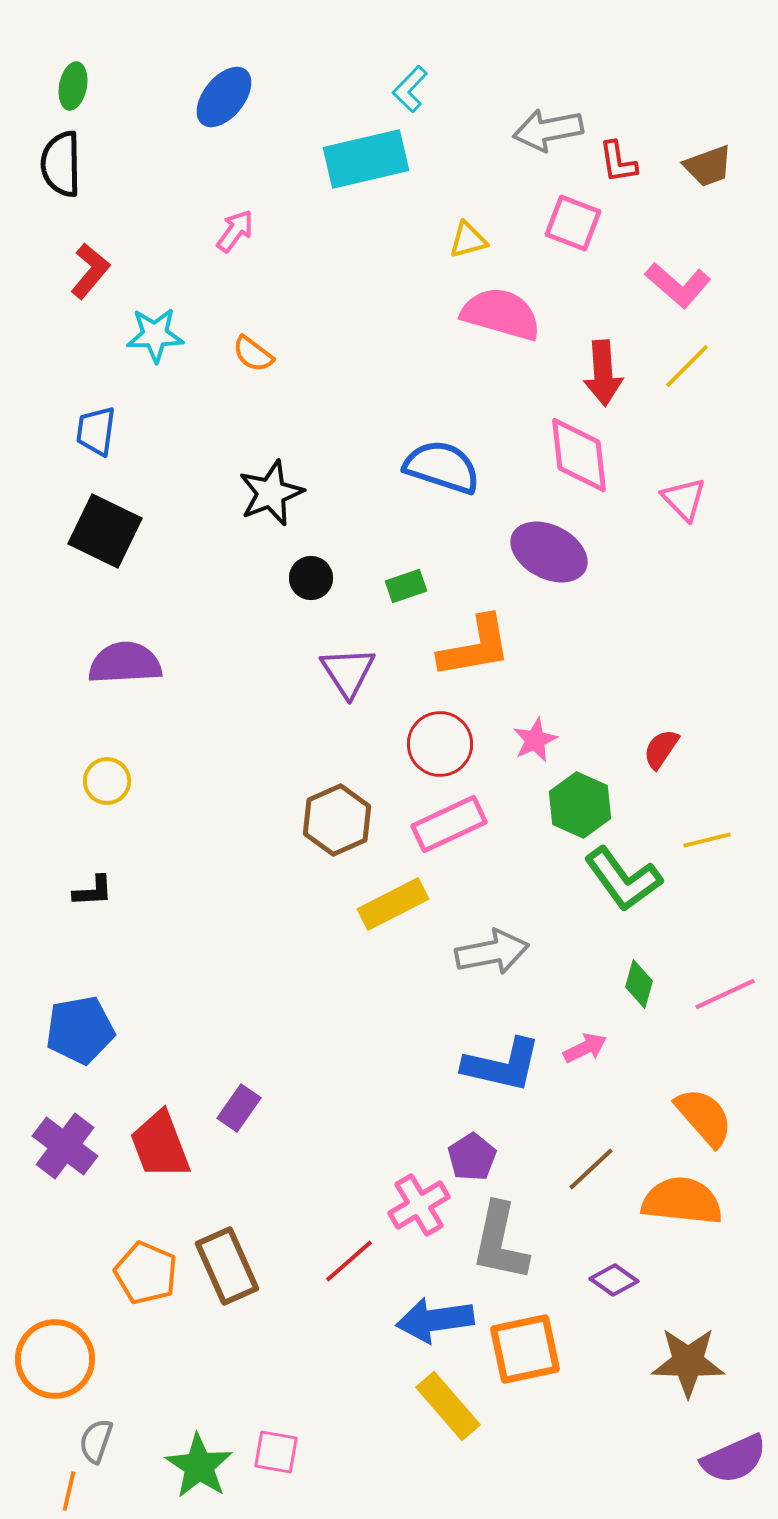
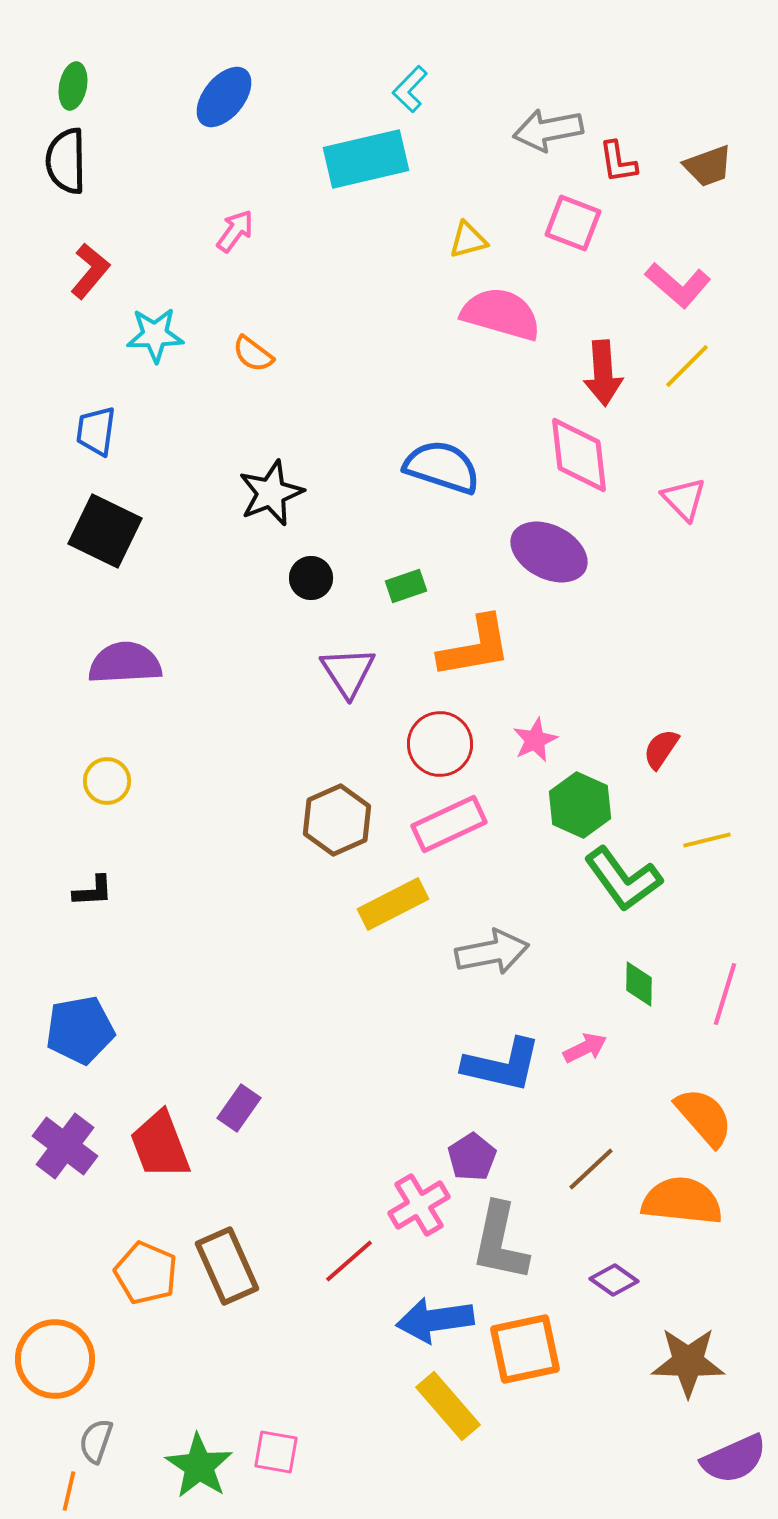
black semicircle at (61, 164): moved 5 px right, 3 px up
green diamond at (639, 984): rotated 15 degrees counterclockwise
pink line at (725, 994): rotated 48 degrees counterclockwise
